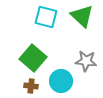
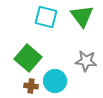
green triangle: rotated 10 degrees clockwise
green square: moved 5 px left
cyan circle: moved 6 px left
